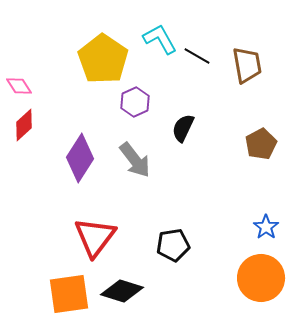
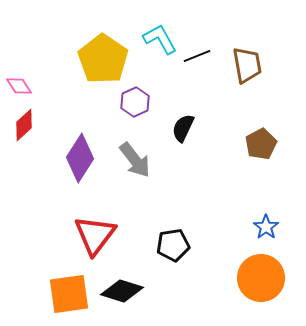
black line: rotated 52 degrees counterclockwise
red triangle: moved 2 px up
